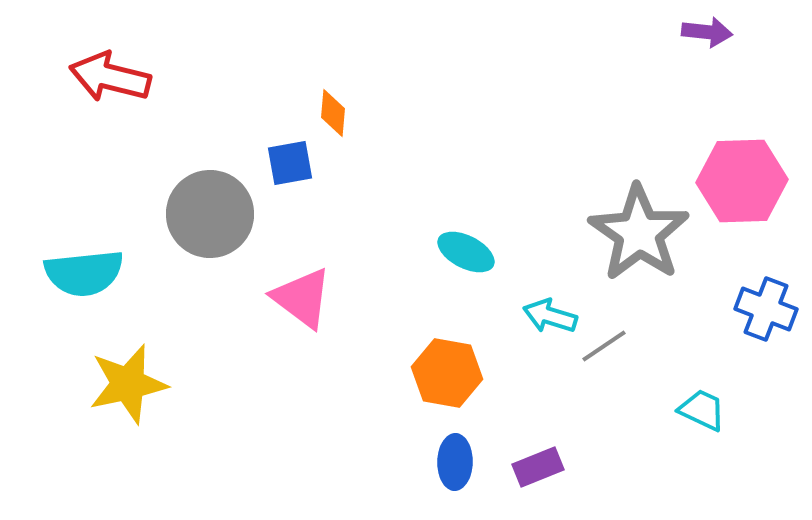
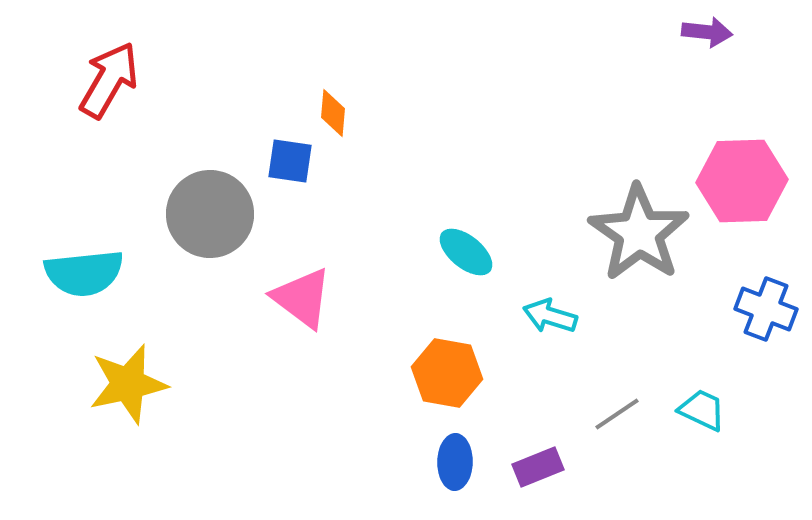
red arrow: moved 1 px left, 3 px down; rotated 106 degrees clockwise
blue square: moved 2 px up; rotated 18 degrees clockwise
cyan ellipse: rotated 12 degrees clockwise
gray line: moved 13 px right, 68 px down
